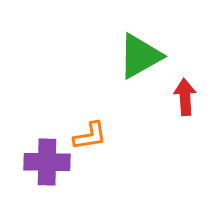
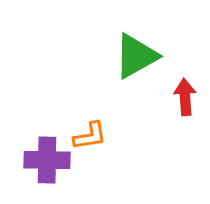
green triangle: moved 4 px left
purple cross: moved 2 px up
